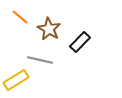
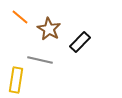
yellow rectangle: rotated 50 degrees counterclockwise
